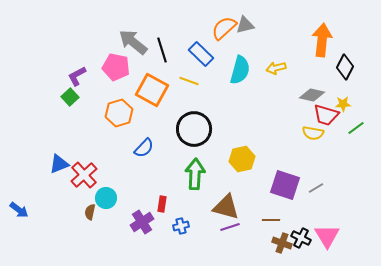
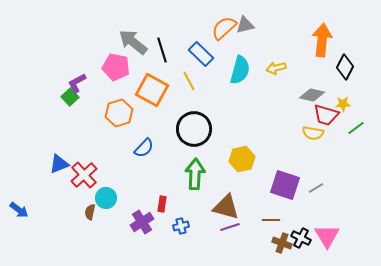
purple L-shape: moved 7 px down
yellow line: rotated 42 degrees clockwise
